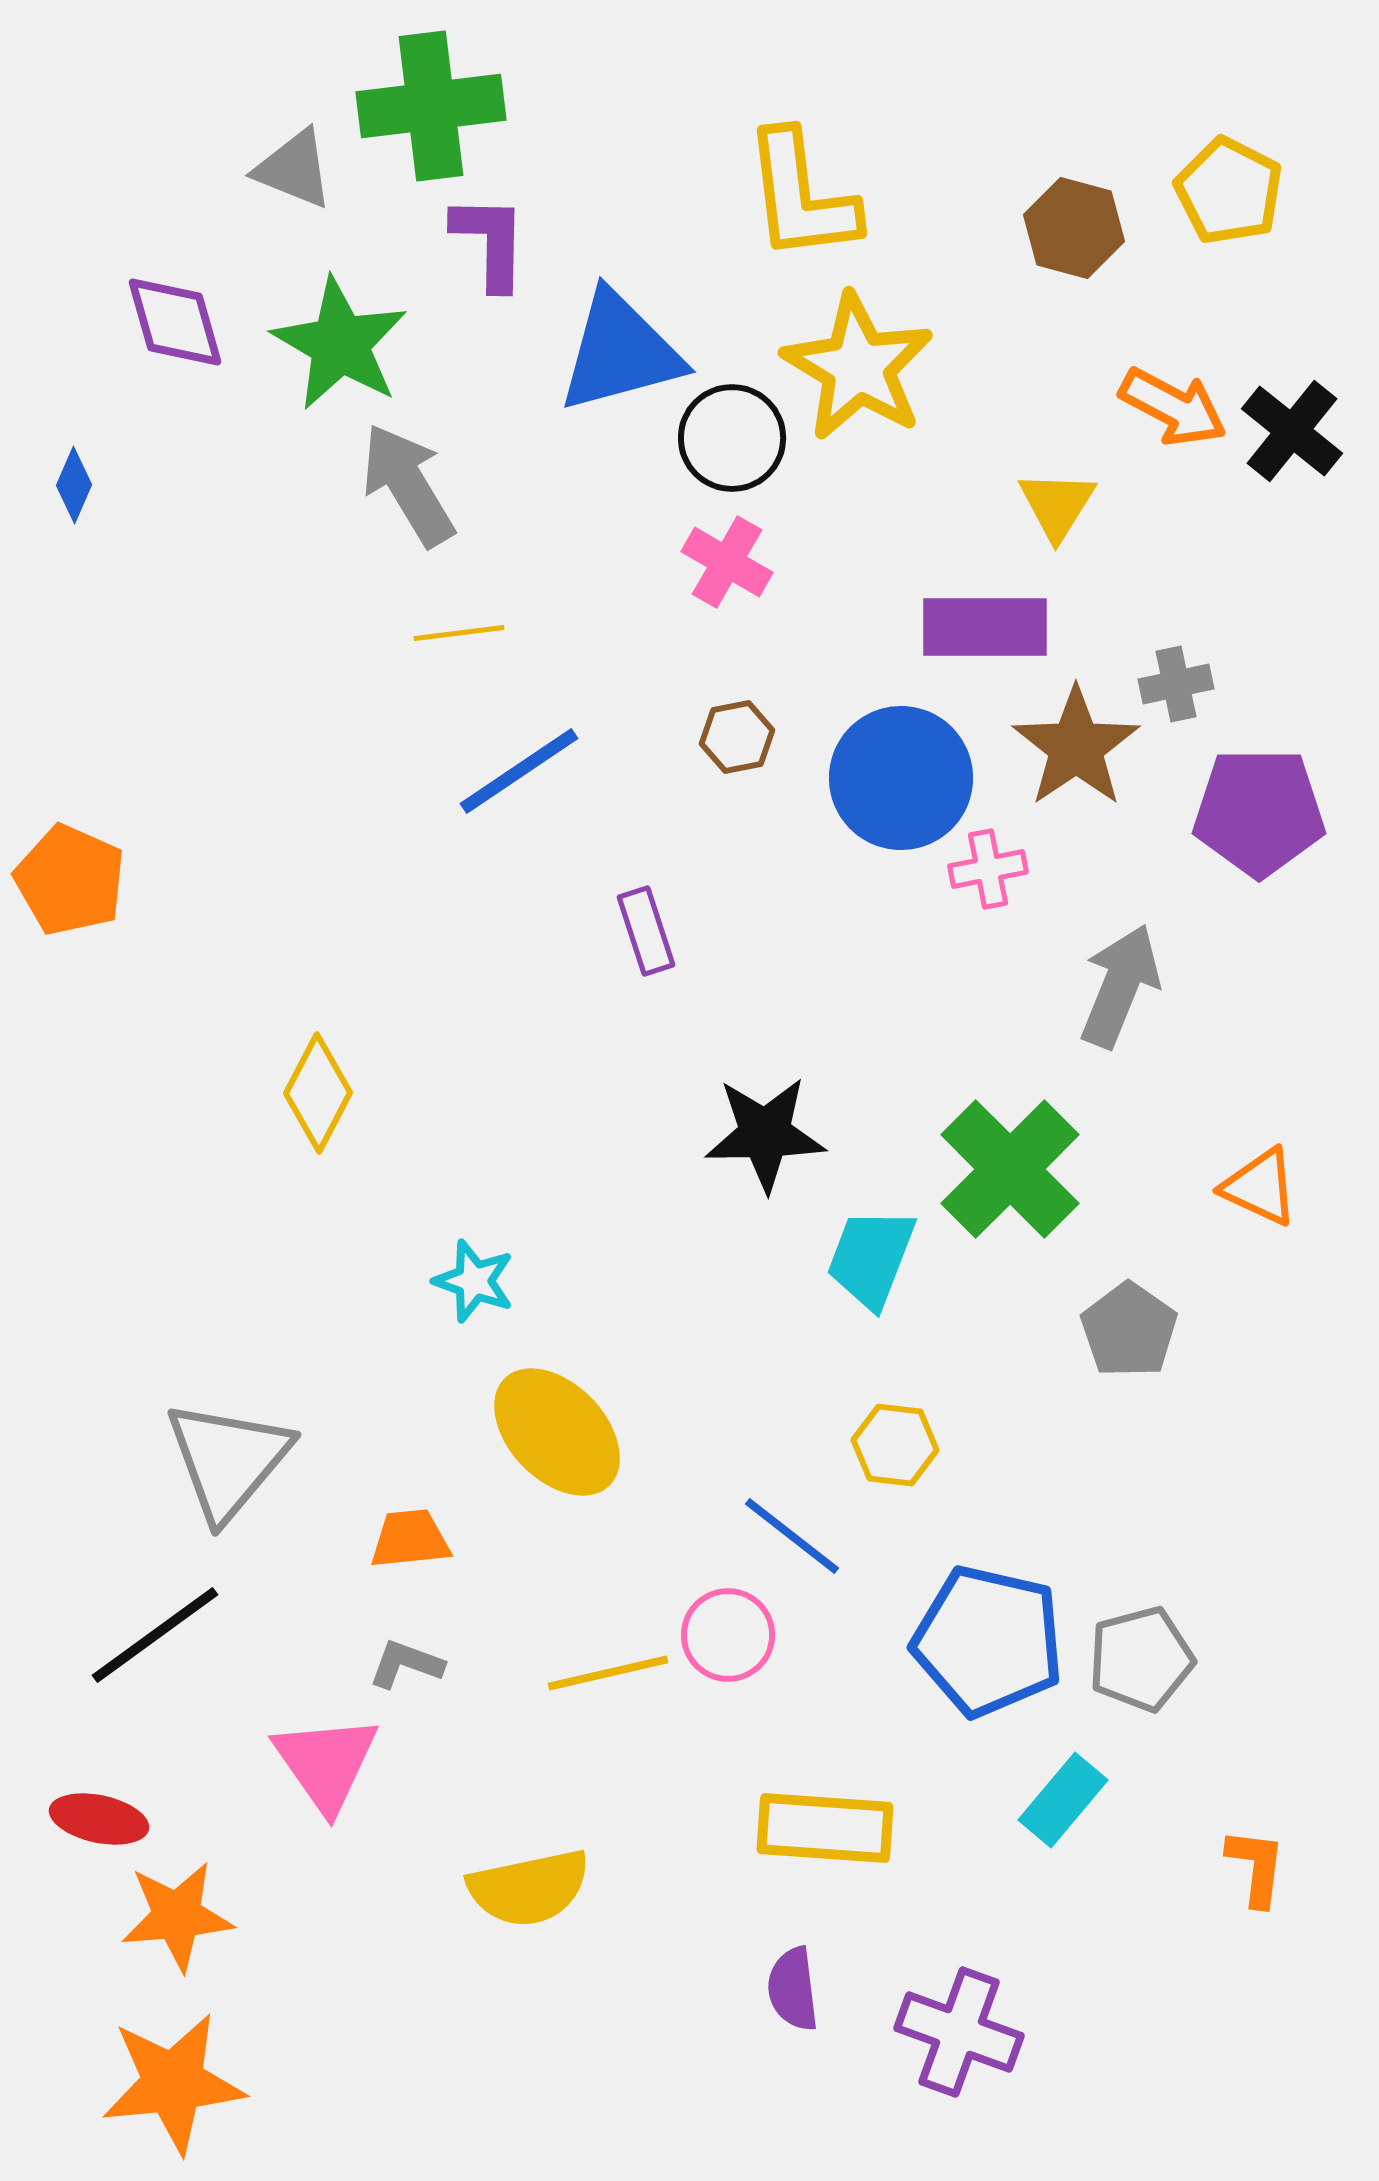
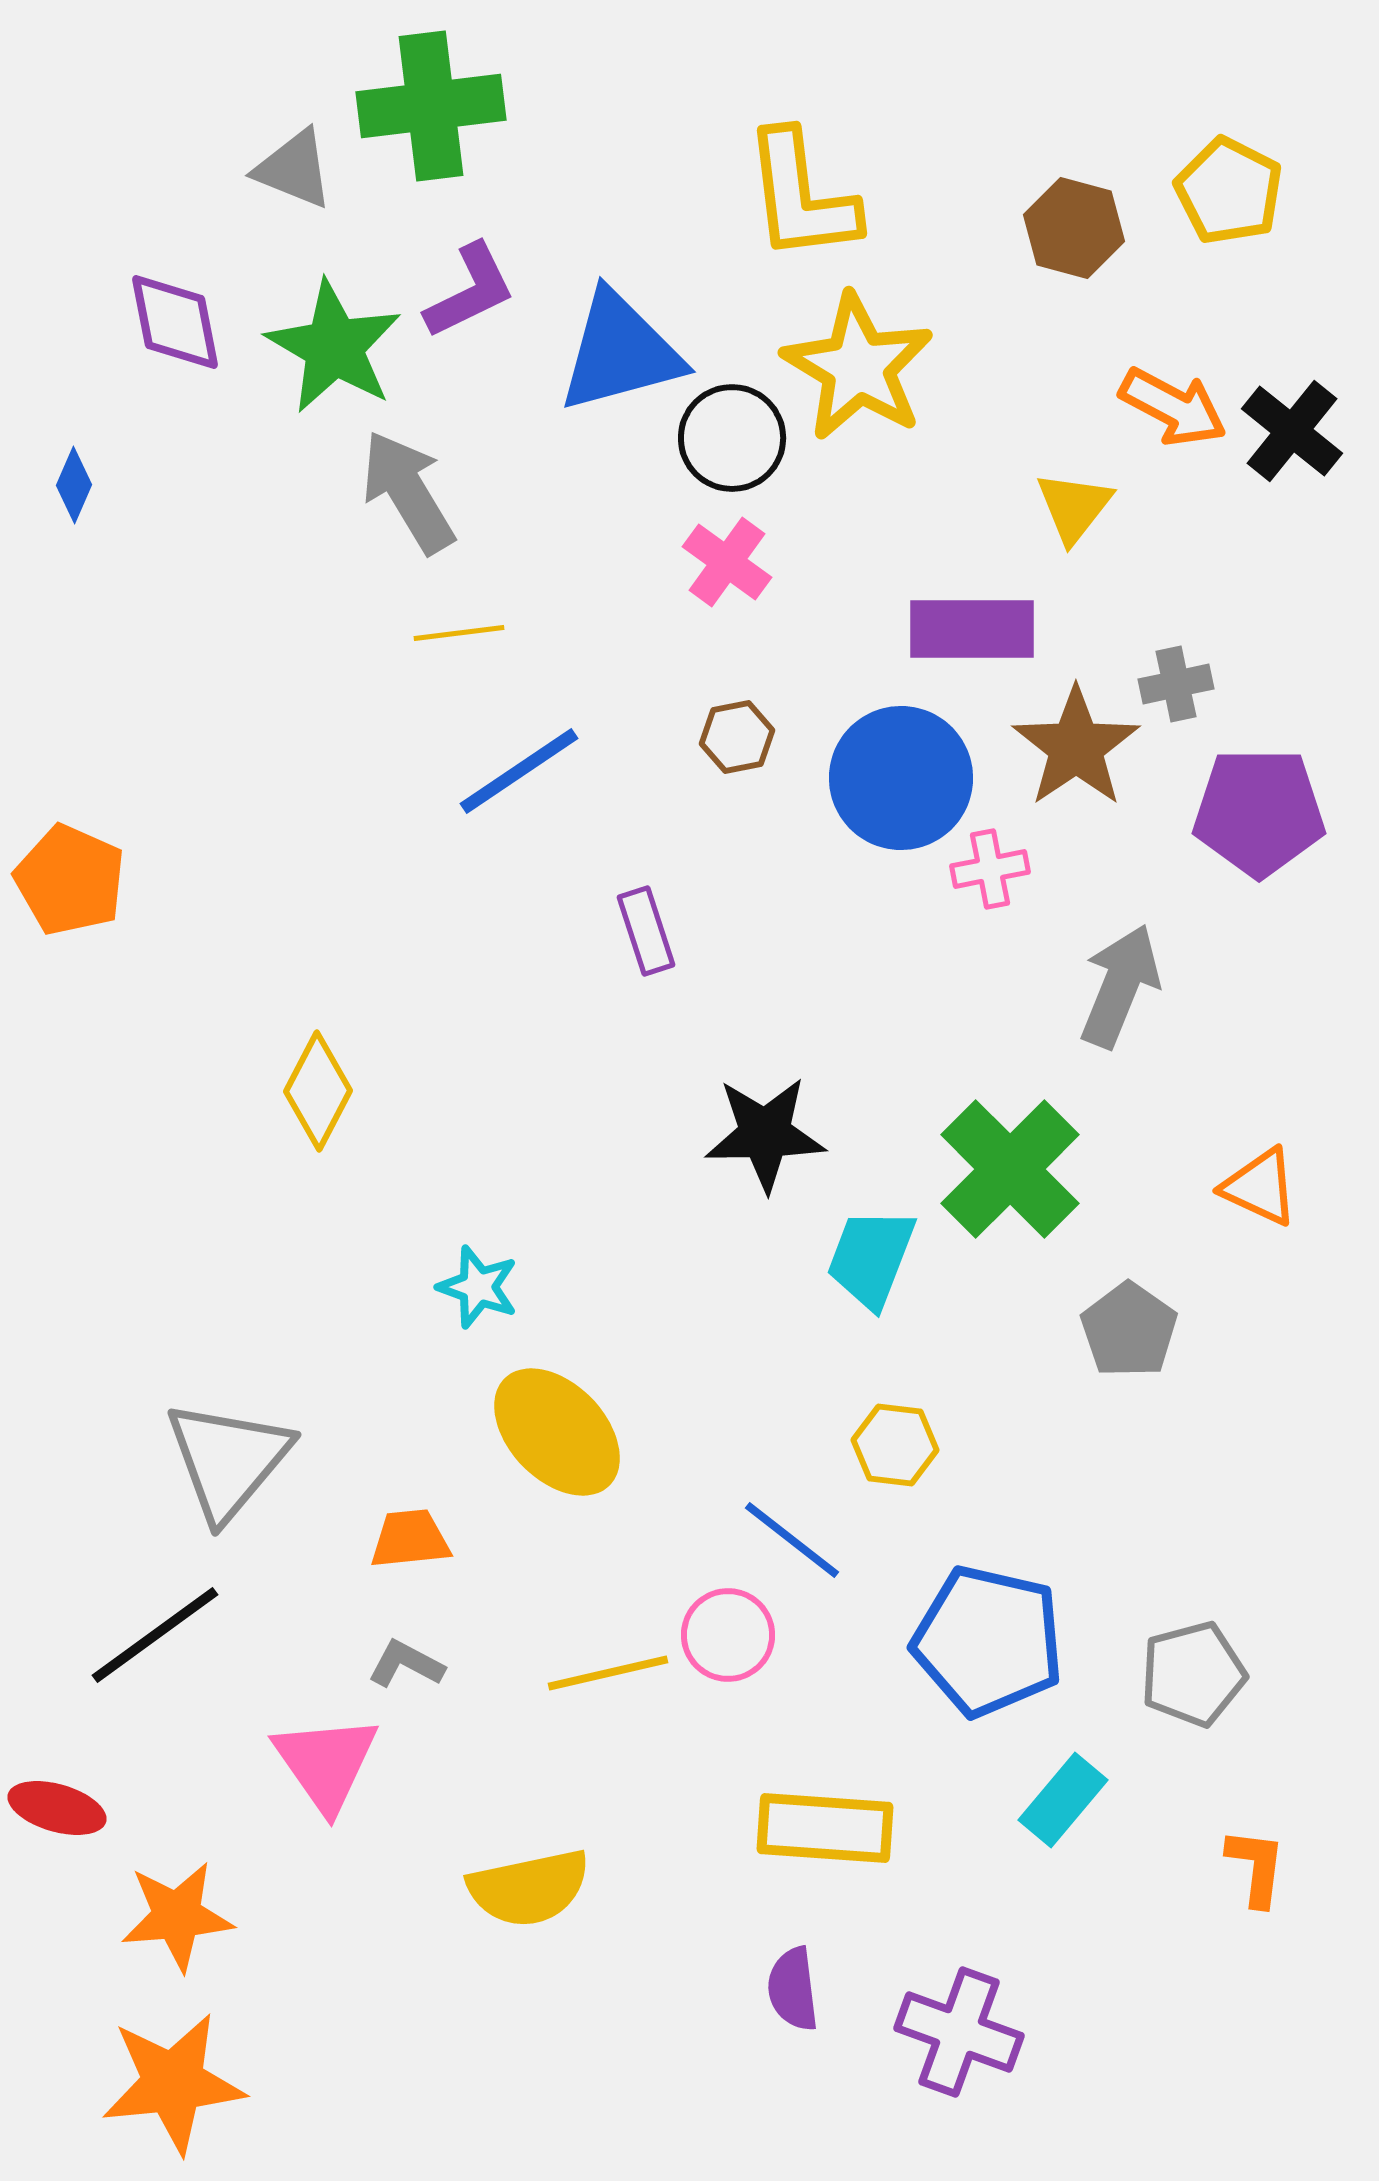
purple L-shape at (490, 242): moved 20 px left, 49 px down; rotated 63 degrees clockwise
purple diamond at (175, 322): rotated 5 degrees clockwise
green star at (340, 344): moved 6 px left, 3 px down
gray arrow at (408, 485): moved 7 px down
yellow triangle at (1057, 505): moved 17 px right, 2 px down; rotated 6 degrees clockwise
pink cross at (727, 562): rotated 6 degrees clockwise
purple rectangle at (985, 627): moved 13 px left, 2 px down
pink cross at (988, 869): moved 2 px right
yellow diamond at (318, 1093): moved 2 px up
cyan star at (474, 1281): moved 4 px right, 6 px down
blue line at (792, 1536): moved 4 px down
gray pentagon at (1141, 1659): moved 52 px right, 15 px down
gray L-shape at (406, 1664): rotated 8 degrees clockwise
red ellipse at (99, 1819): moved 42 px left, 11 px up; rotated 4 degrees clockwise
